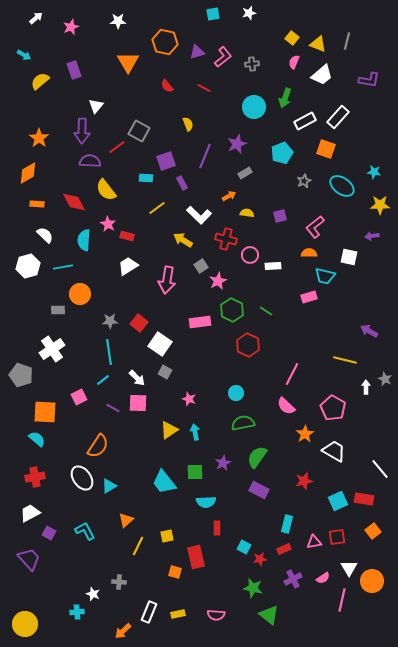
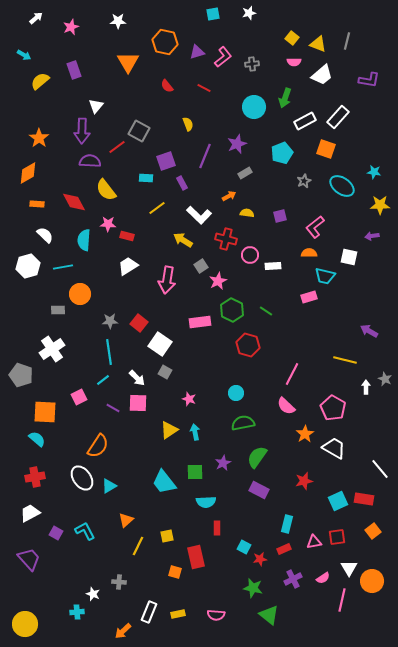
pink semicircle at (294, 62): rotated 112 degrees counterclockwise
pink star at (108, 224): rotated 28 degrees counterclockwise
red hexagon at (248, 345): rotated 10 degrees counterclockwise
white trapezoid at (334, 451): moved 3 px up
purple square at (49, 533): moved 7 px right
